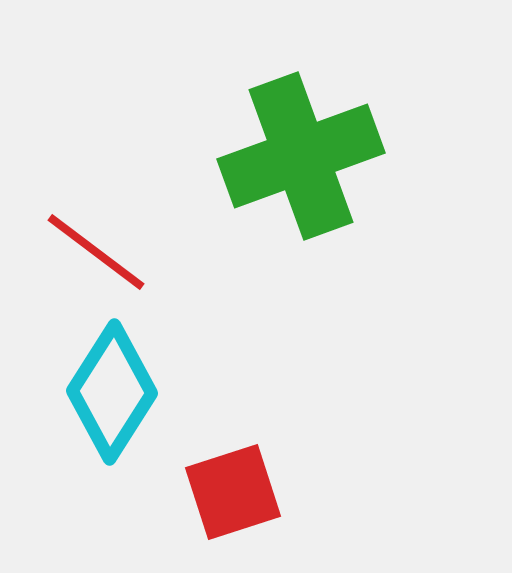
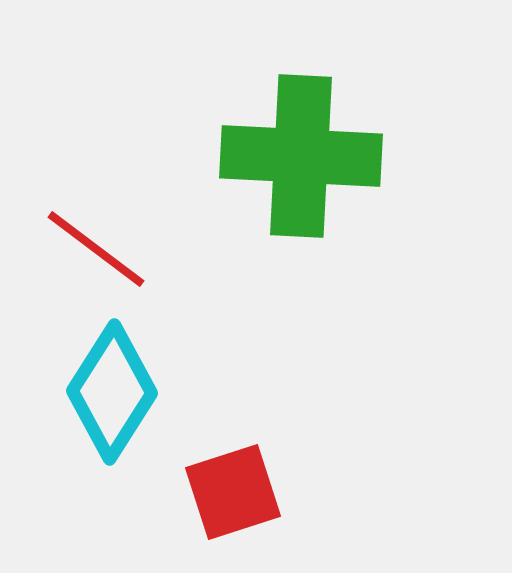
green cross: rotated 23 degrees clockwise
red line: moved 3 px up
